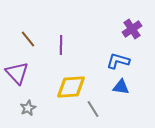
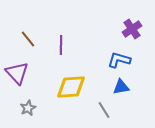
blue L-shape: moved 1 px right, 1 px up
blue triangle: rotated 18 degrees counterclockwise
gray line: moved 11 px right, 1 px down
